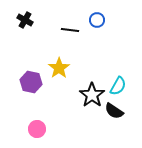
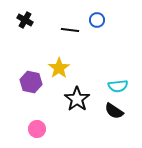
cyan semicircle: rotated 54 degrees clockwise
black star: moved 15 px left, 4 px down
